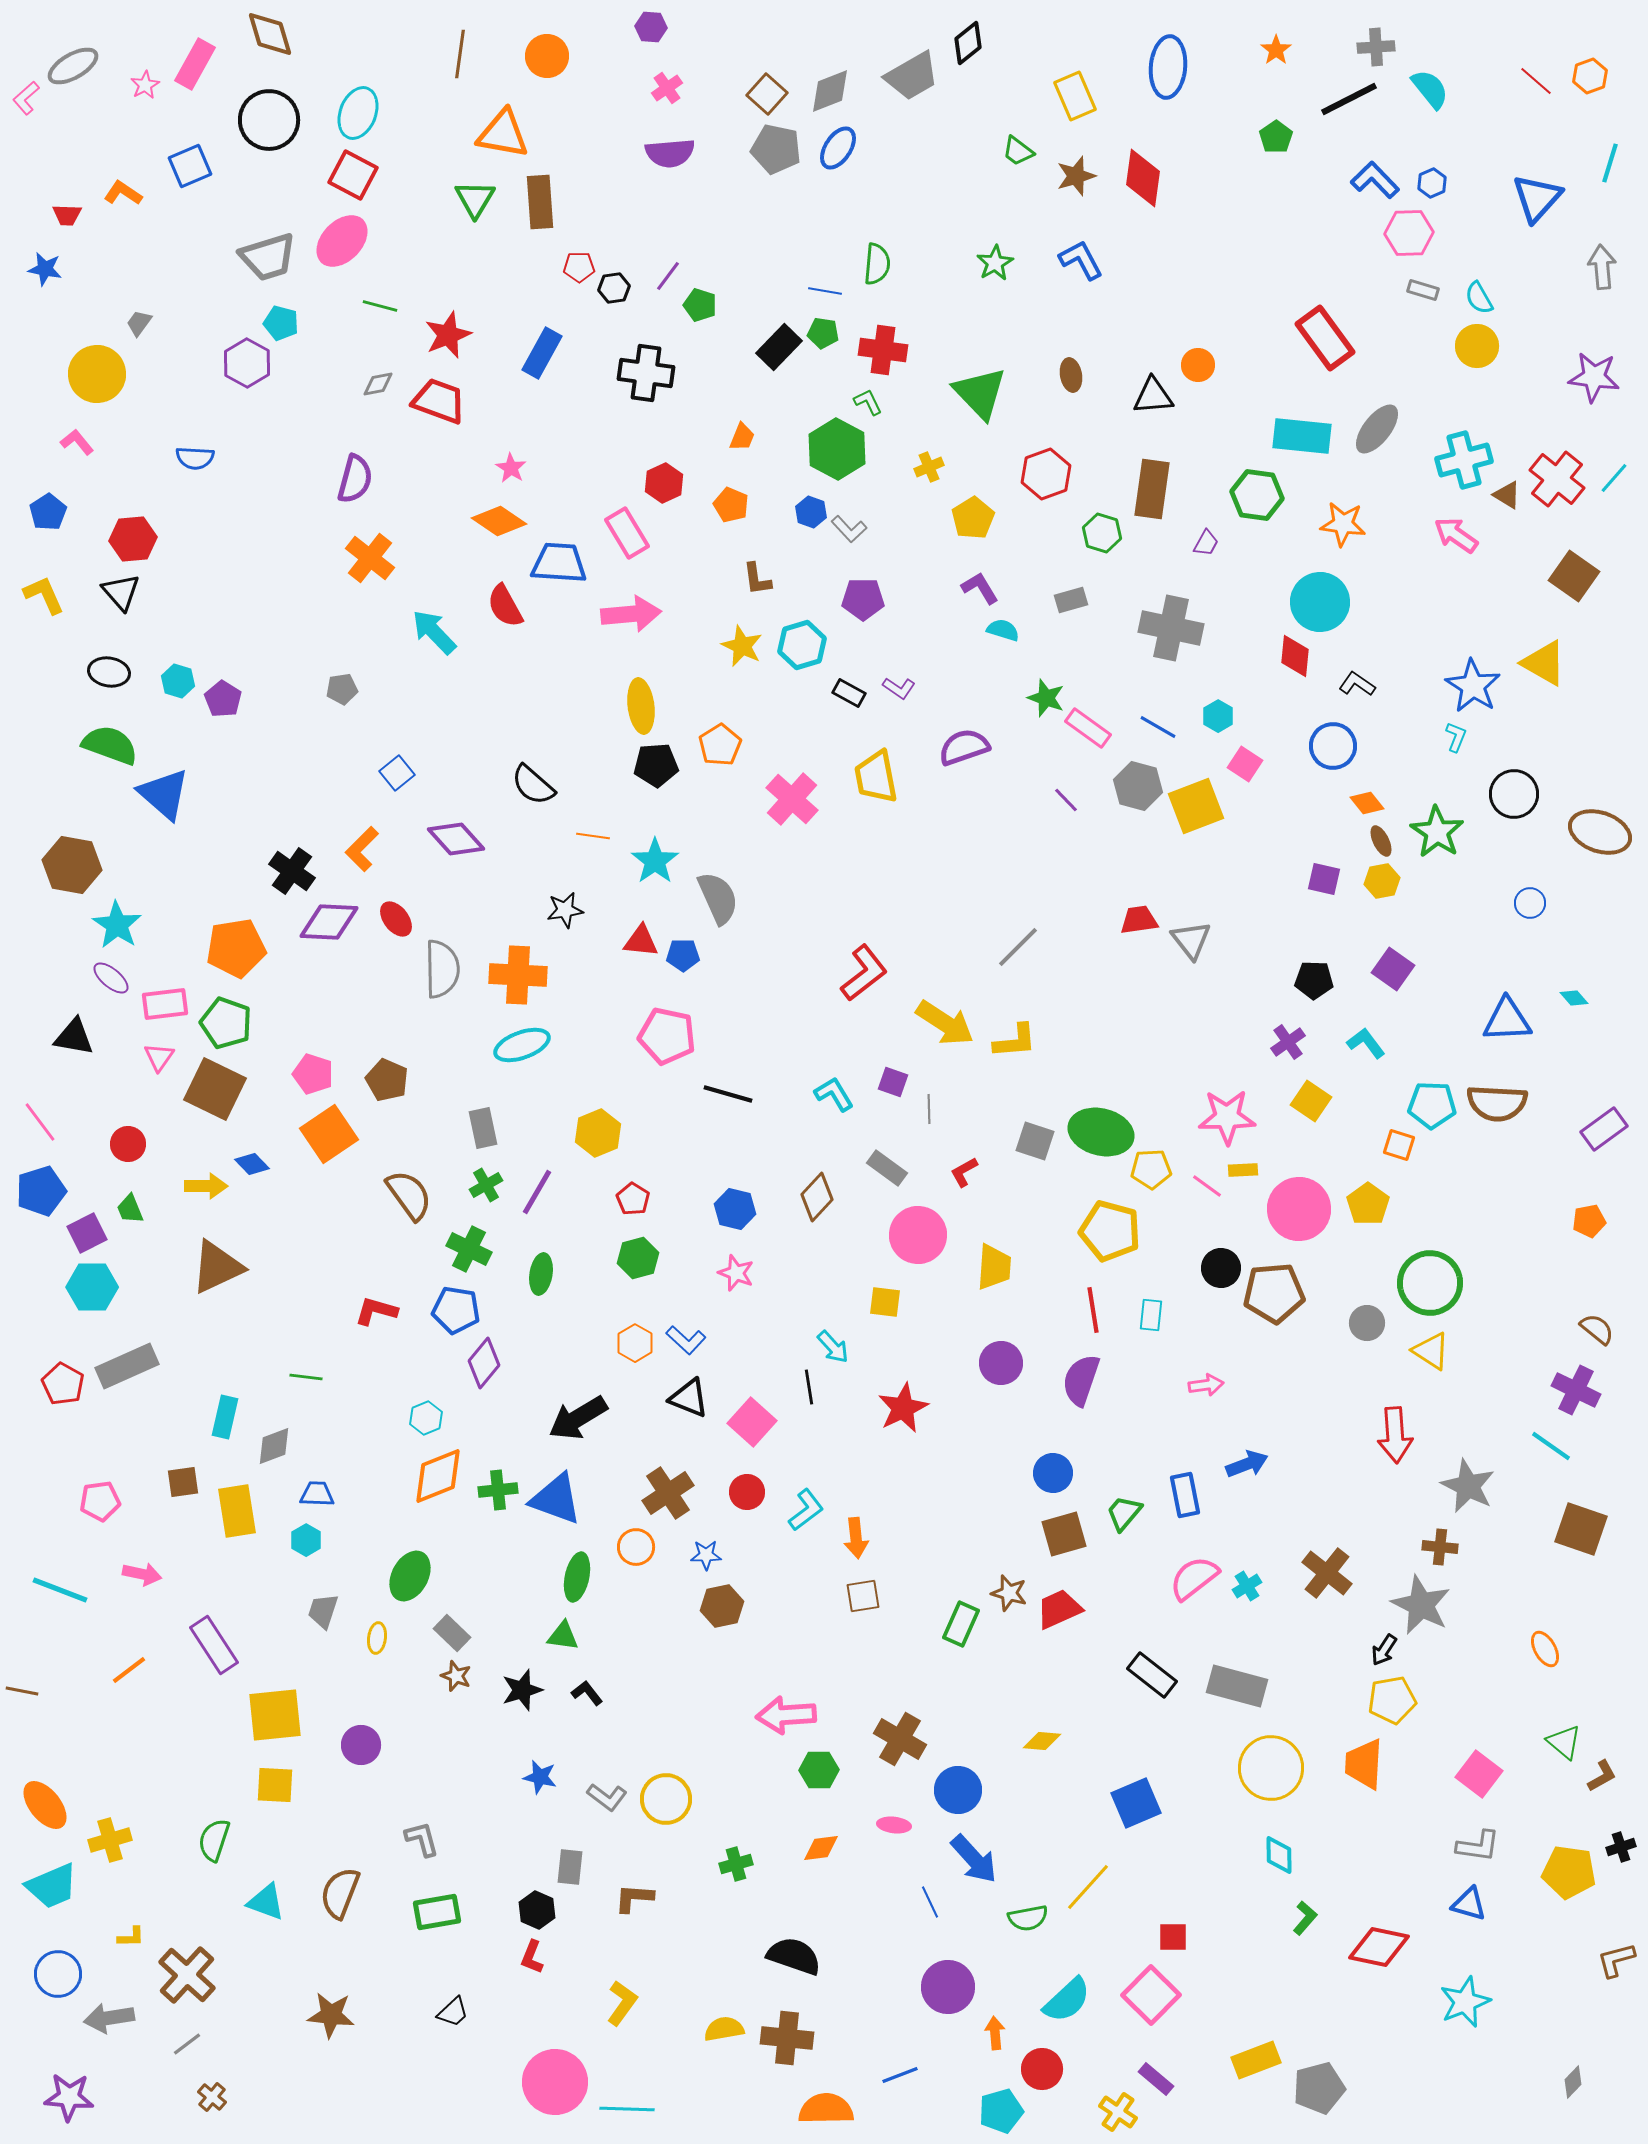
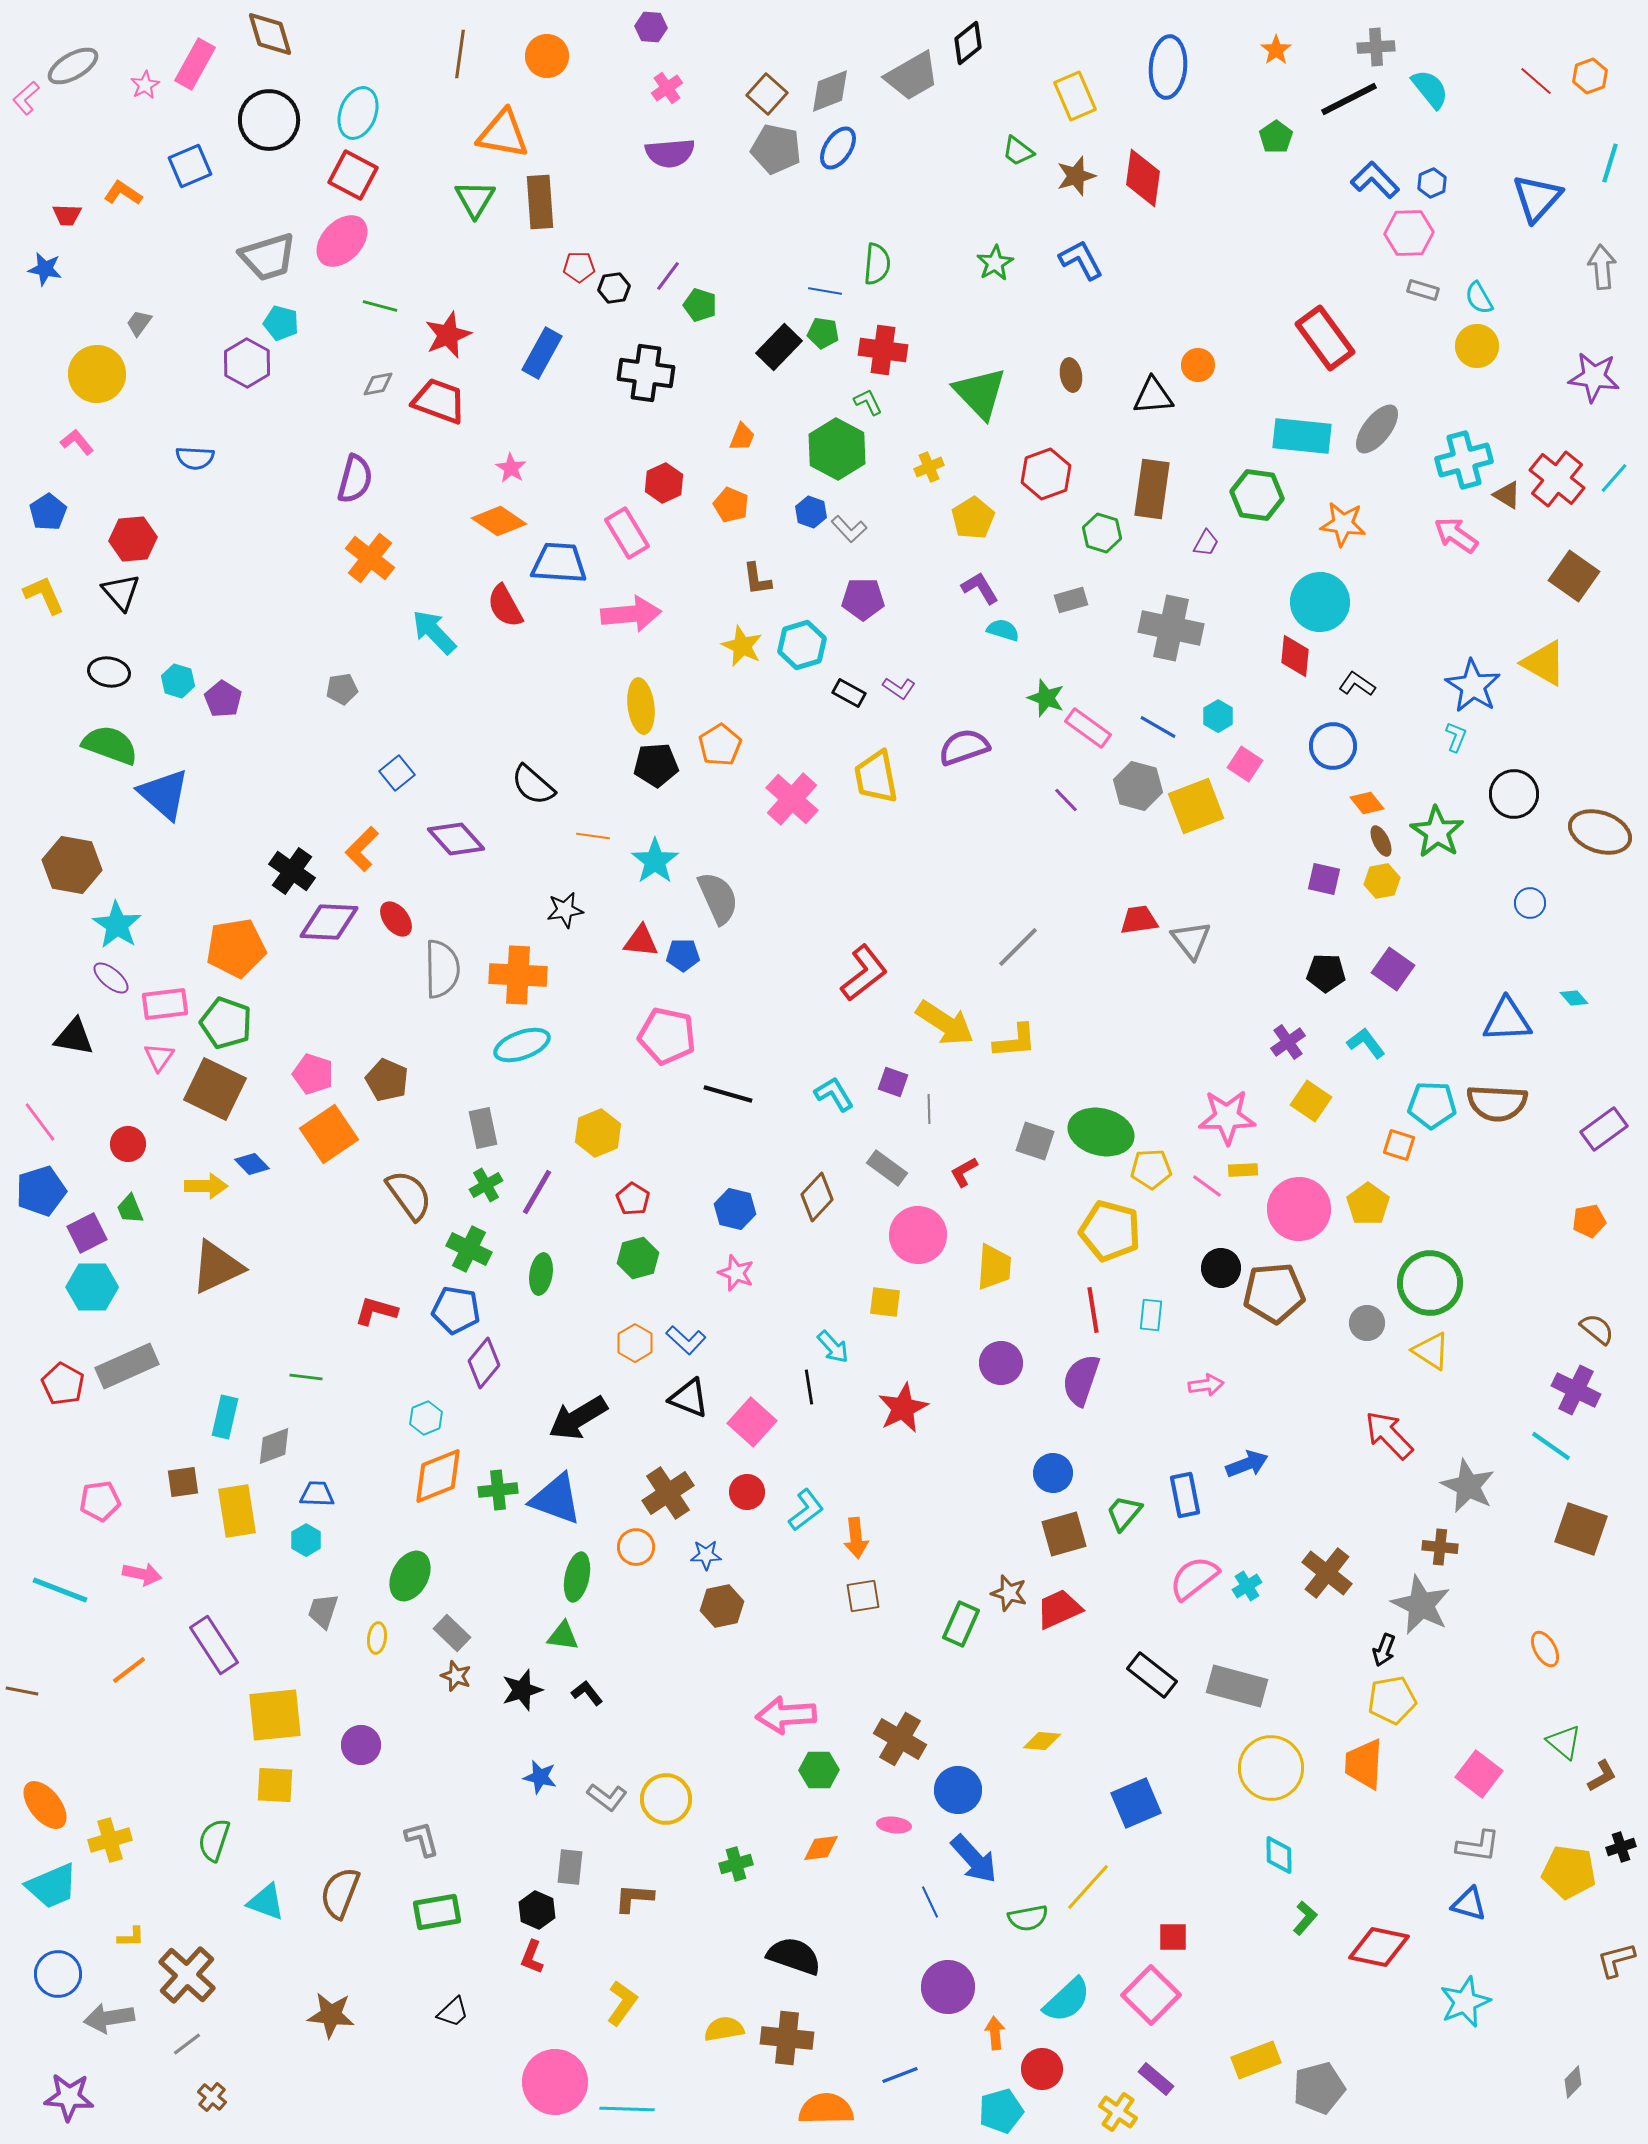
black pentagon at (1314, 980): moved 12 px right, 7 px up
red arrow at (1395, 1435): moved 6 px left; rotated 140 degrees clockwise
black arrow at (1384, 1650): rotated 12 degrees counterclockwise
